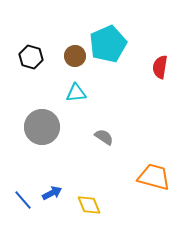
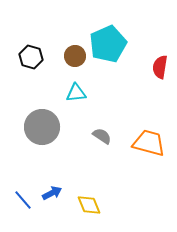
gray semicircle: moved 2 px left, 1 px up
orange trapezoid: moved 5 px left, 34 px up
